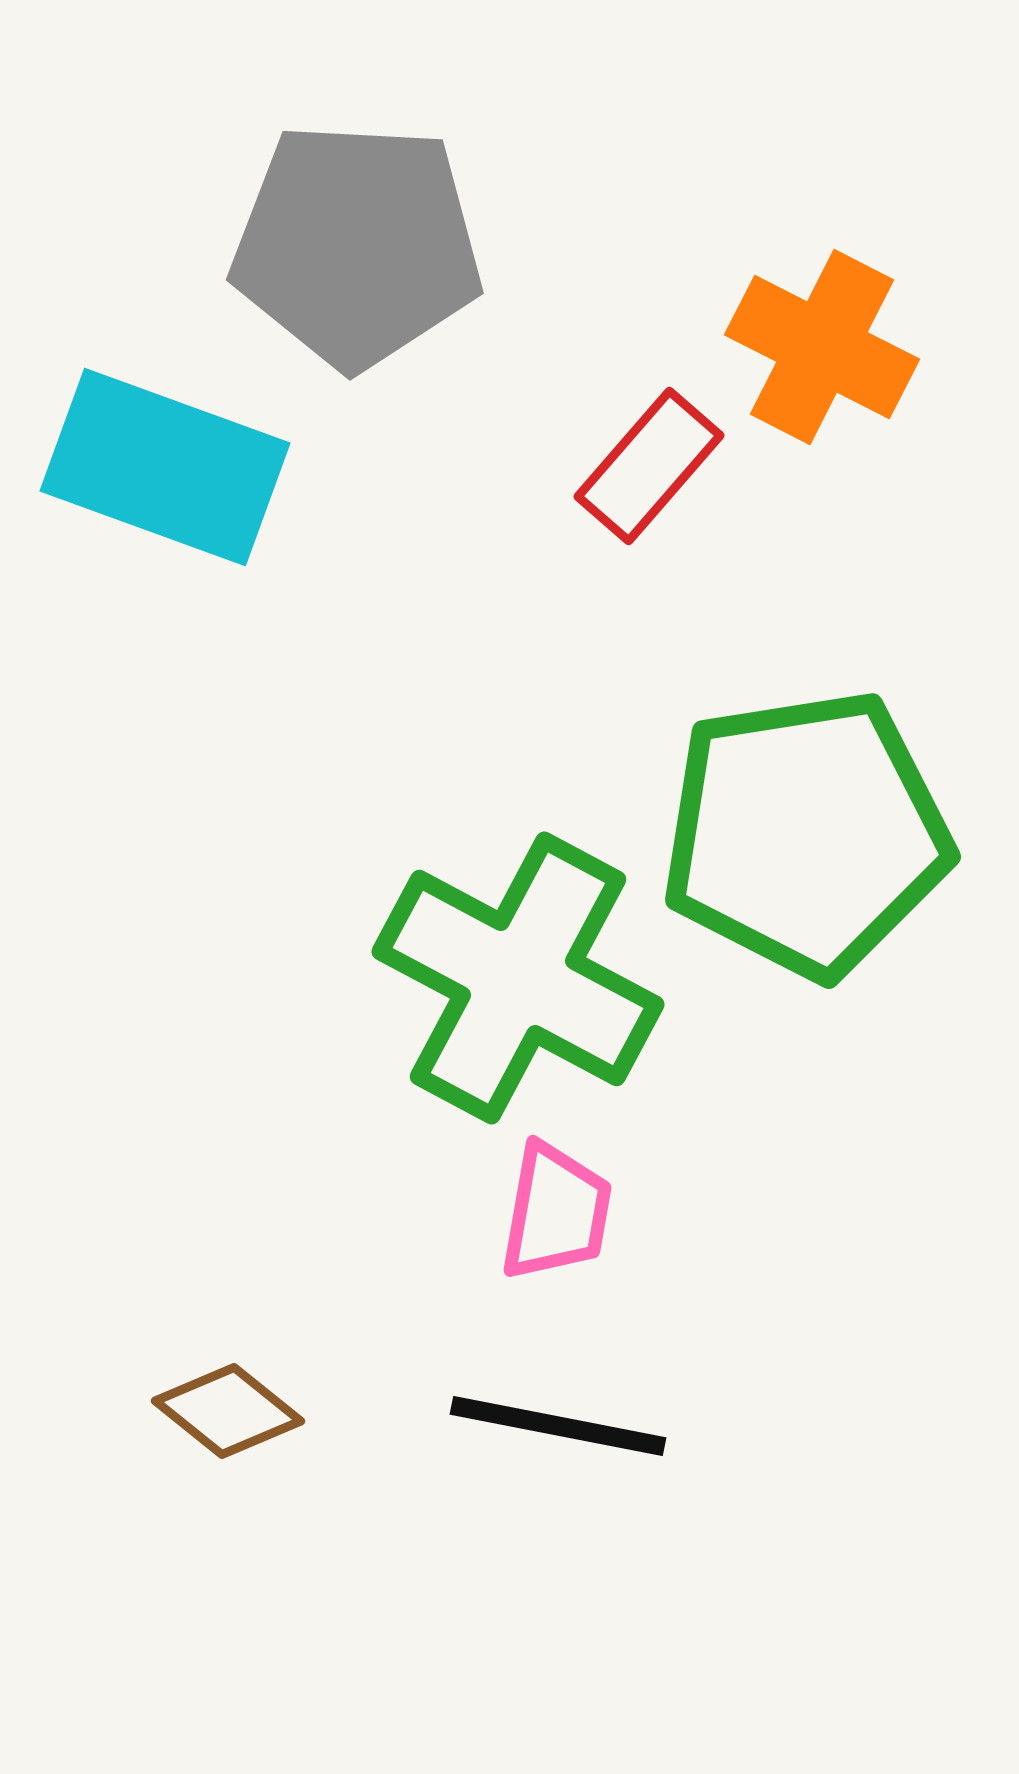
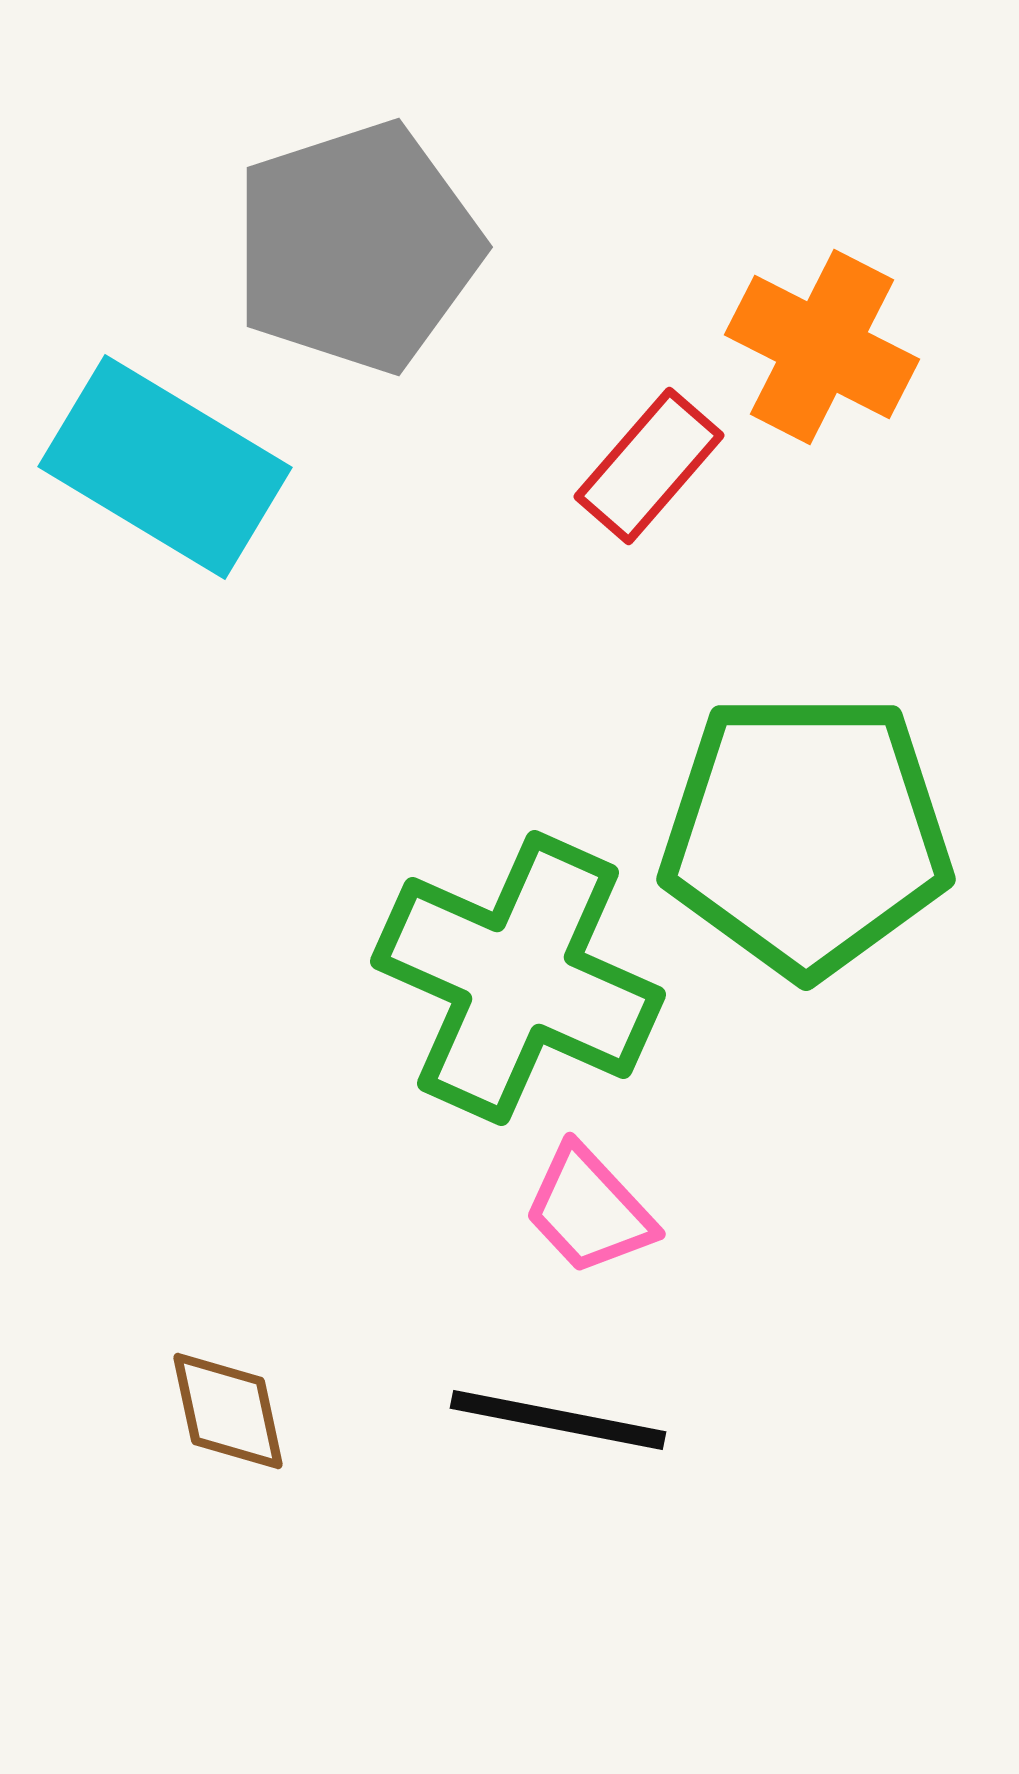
gray pentagon: moved 2 px down; rotated 21 degrees counterclockwise
cyan rectangle: rotated 11 degrees clockwise
green pentagon: rotated 9 degrees clockwise
green cross: rotated 4 degrees counterclockwise
pink trapezoid: moved 33 px right, 2 px up; rotated 127 degrees clockwise
brown diamond: rotated 39 degrees clockwise
black line: moved 6 px up
